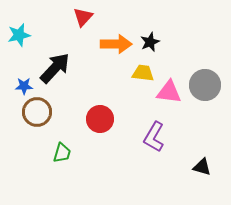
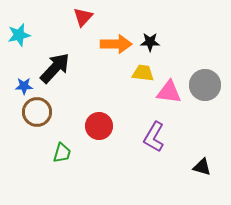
black star: rotated 24 degrees clockwise
red circle: moved 1 px left, 7 px down
